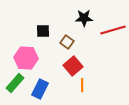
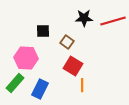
red line: moved 9 px up
red square: rotated 18 degrees counterclockwise
